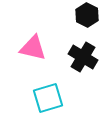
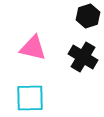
black hexagon: moved 1 px right, 1 px down; rotated 15 degrees clockwise
cyan square: moved 18 px left; rotated 16 degrees clockwise
